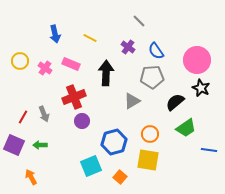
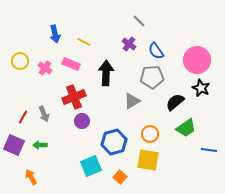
yellow line: moved 6 px left, 4 px down
purple cross: moved 1 px right, 3 px up
